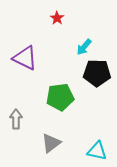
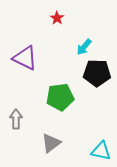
cyan triangle: moved 4 px right
